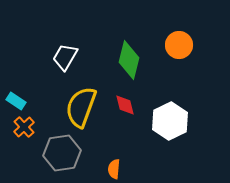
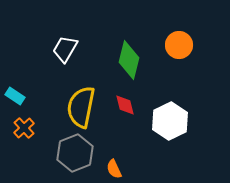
white trapezoid: moved 8 px up
cyan rectangle: moved 1 px left, 5 px up
yellow semicircle: rotated 9 degrees counterclockwise
orange cross: moved 1 px down
gray hexagon: moved 13 px right; rotated 12 degrees counterclockwise
orange semicircle: rotated 30 degrees counterclockwise
